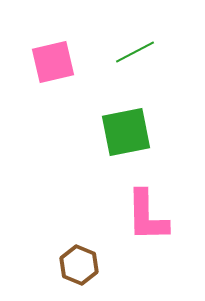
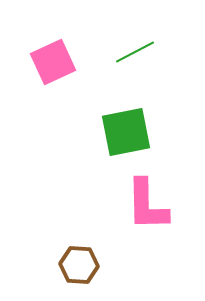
pink square: rotated 12 degrees counterclockwise
pink L-shape: moved 11 px up
brown hexagon: rotated 18 degrees counterclockwise
